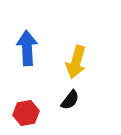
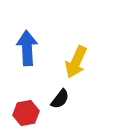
yellow arrow: rotated 8 degrees clockwise
black semicircle: moved 10 px left, 1 px up
